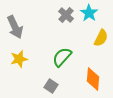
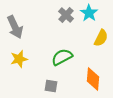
green semicircle: rotated 20 degrees clockwise
gray square: rotated 24 degrees counterclockwise
